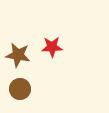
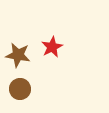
red star: rotated 25 degrees counterclockwise
